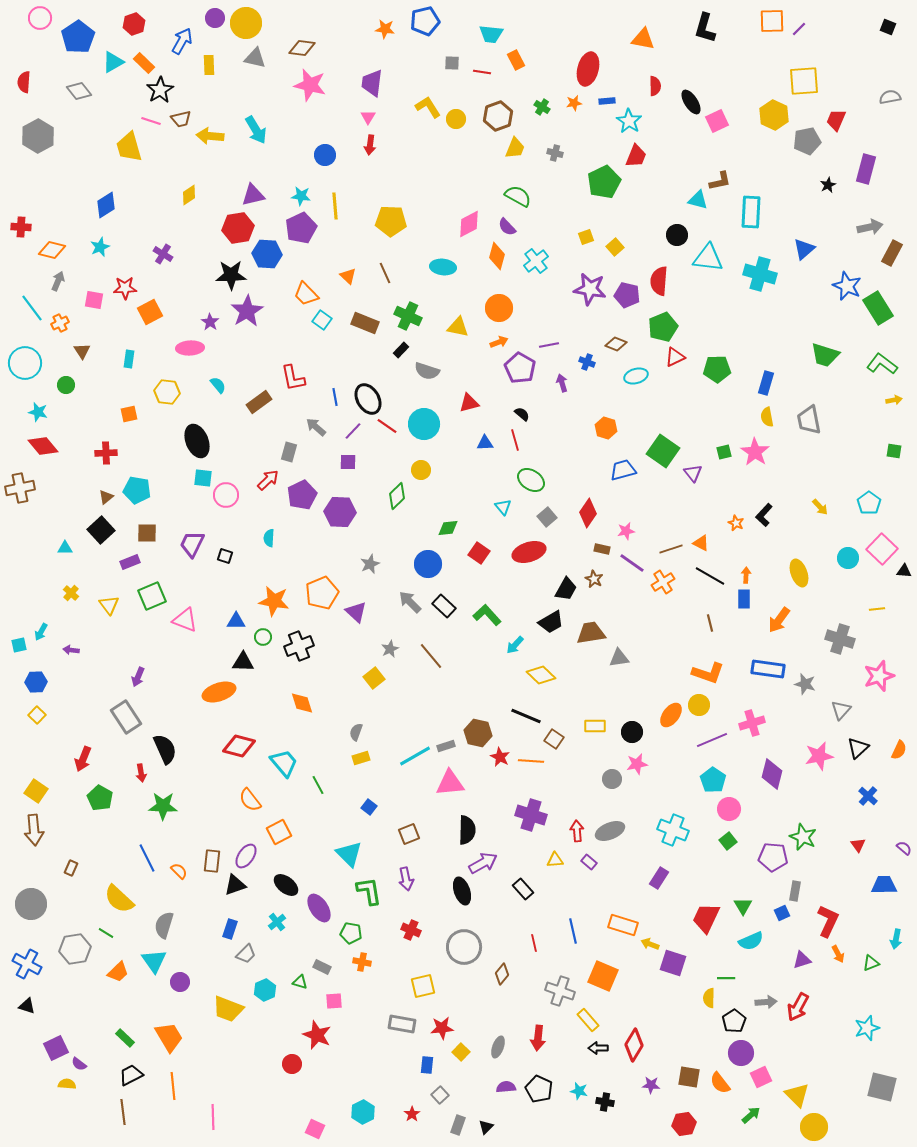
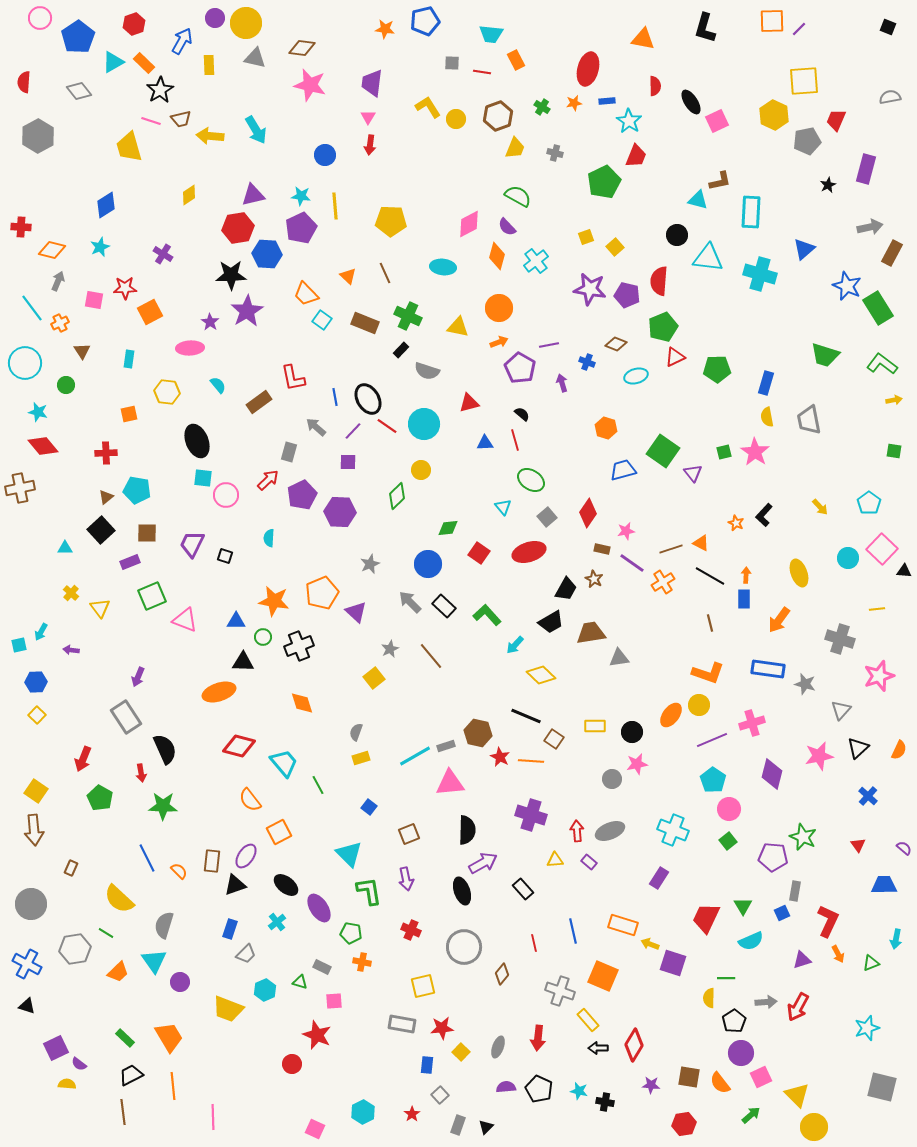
yellow triangle at (109, 605): moved 9 px left, 3 px down
